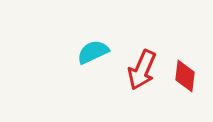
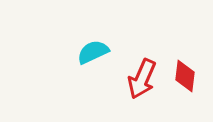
red arrow: moved 9 px down
